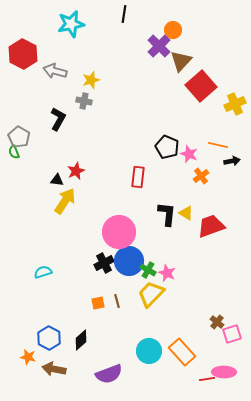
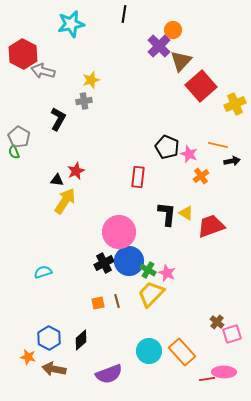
gray arrow at (55, 71): moved 12 px left
gray cross at (84, 101): rotated 21 degrees counterclockwise
